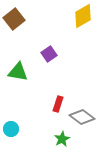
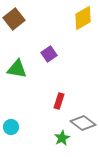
yellow diamond: moved 2 px down
green triangle: moved 1 px left, 3 px up
red rectangle: moved 1 px right, 3 px up
gray diamond: moved 1 px right, 6 px down
cyan circle: moved 2 px up
green star: moved 1 px up
